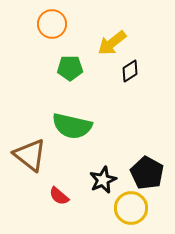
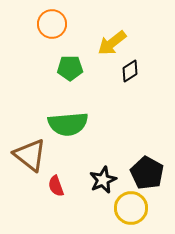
green semicircle: moved 4 px left, 2 px up; rotated 18 degrees counterclockwise
red semicircle: moved 3 px left, 10 px up; rotated 30 degrees clockwise
